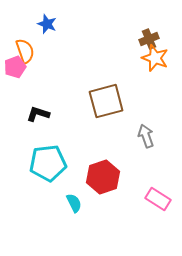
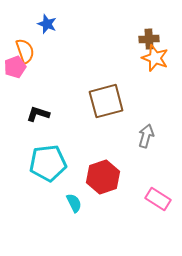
brown cross: rotated 18 degrees clockwise
gray arrow: rotated 35 degrees clockwise
